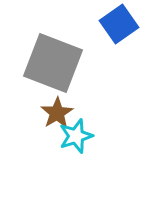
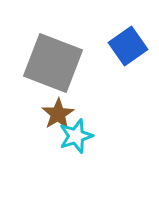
blue square: moved 9 px right, 22 px down
brown star: moved 1 px right, 1 px down
